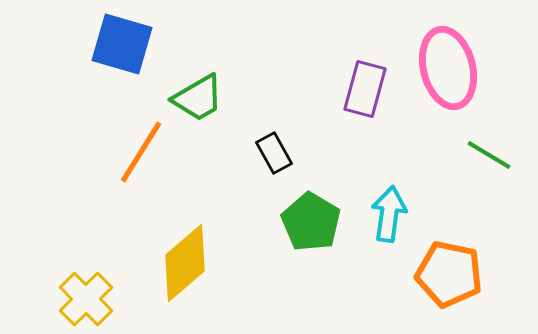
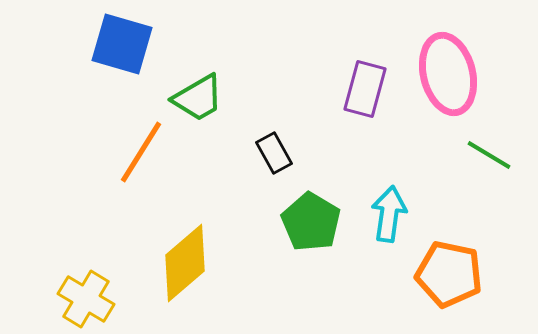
pink ellipse: moved 6 px down
yellow cross: rotated 14 degrees counterclockwise
